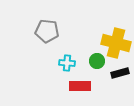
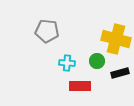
yellow cross: moved 4 px up
